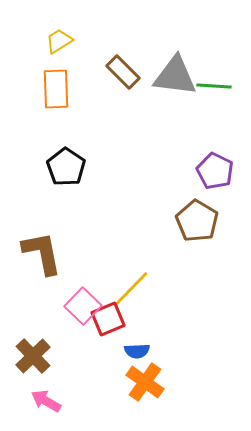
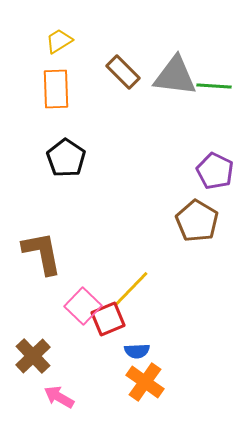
black pentagon: moved 9 px up
pink arrow: moved 13 px right, 4 px up
